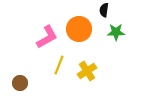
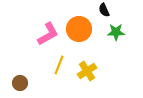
black semicircle: rotated 32 degrees counterclockwise
pink L-shape: moved 1 px right, 3 px up
